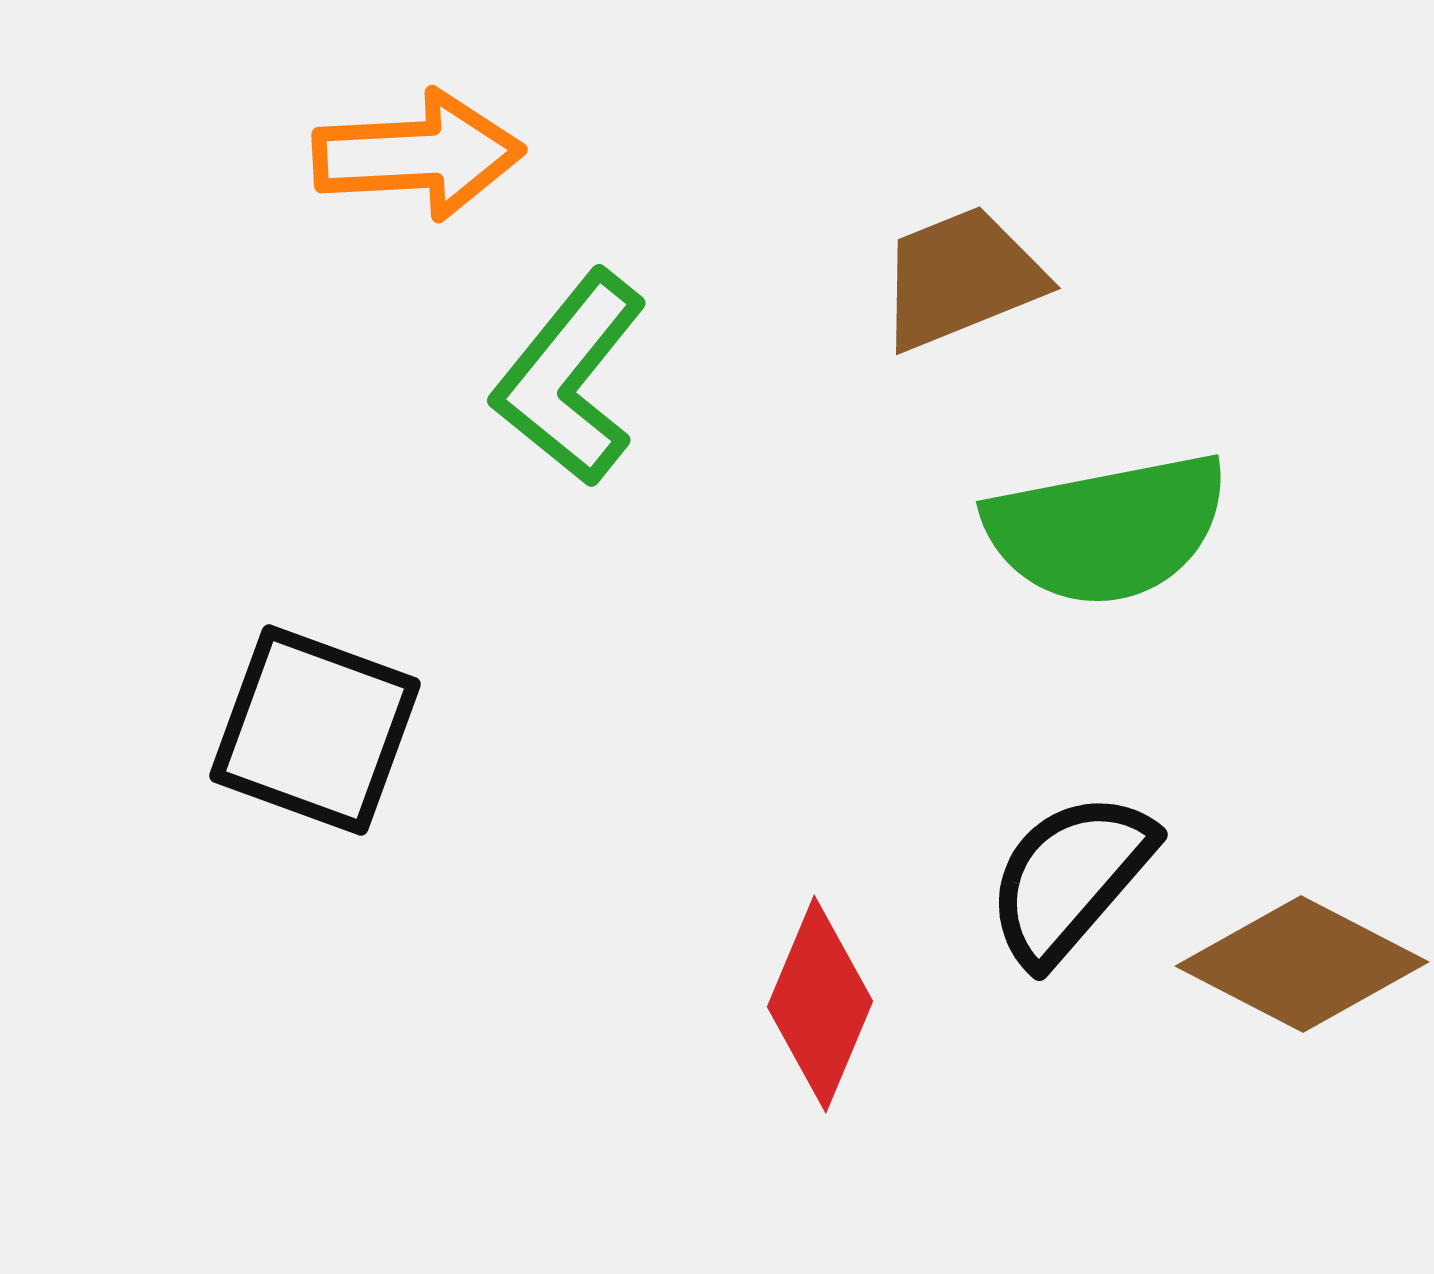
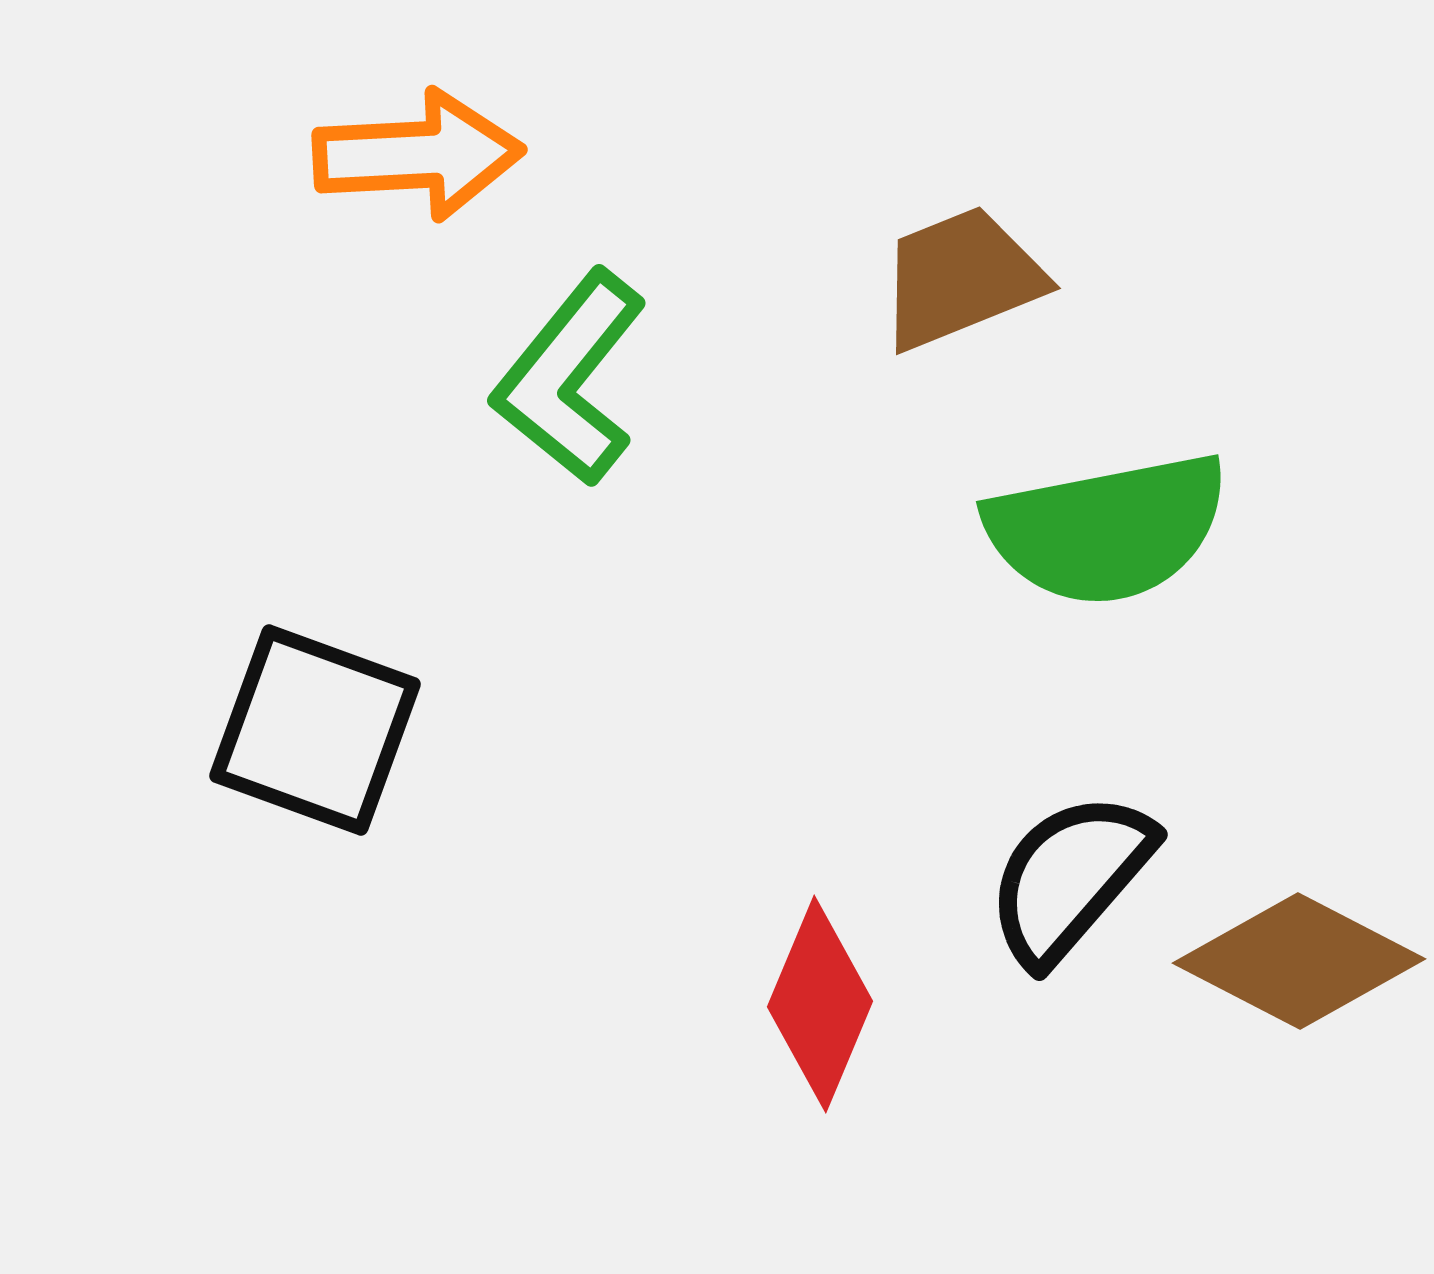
brown diamond: moved 3 px left, 3 px up
